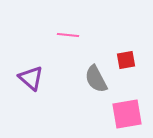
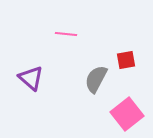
pink line: moved 2 px left, 1 px up
gray semicircle: rotated 56 degrees clockwise
pink square: rotated 28 degrees counterclockwise
